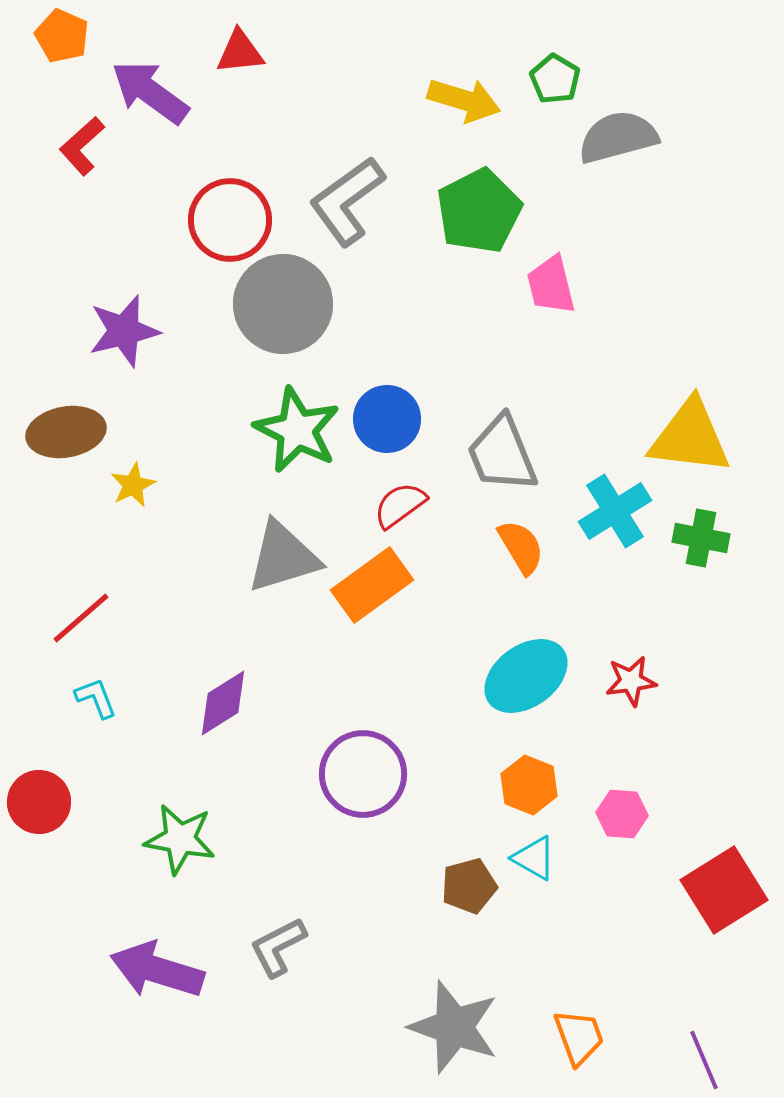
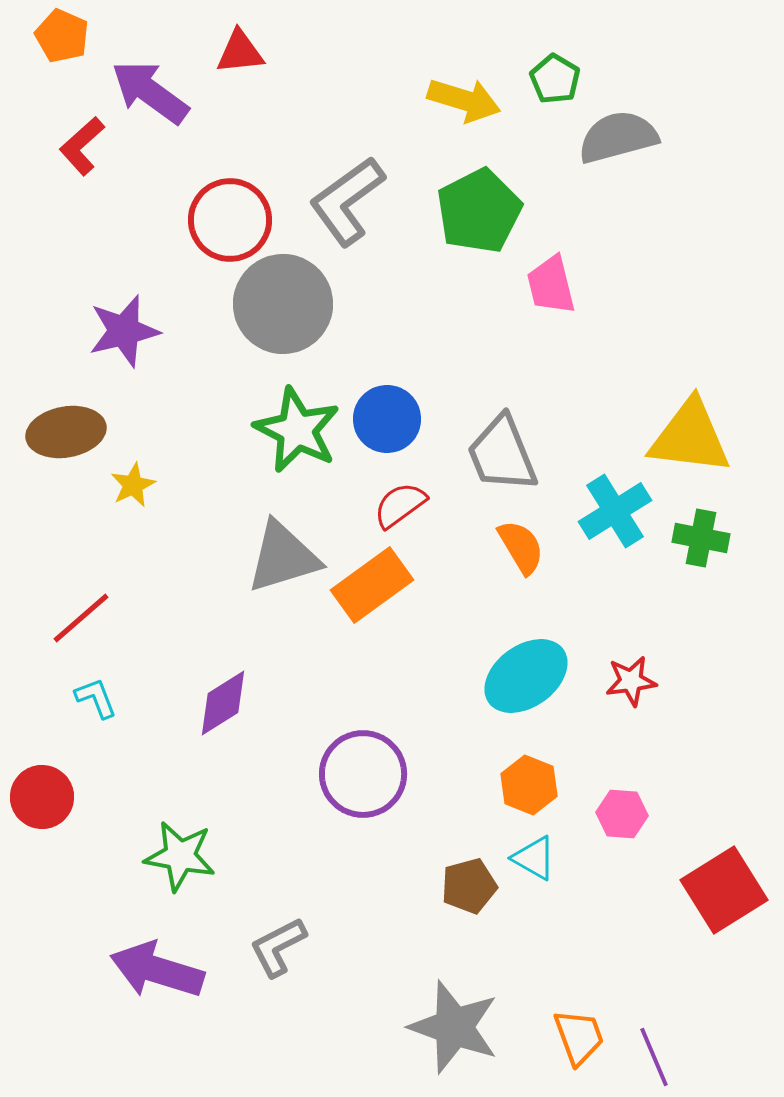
red circle at (39, 802): moved 3 px right, 5 px up
green star at (180, 839): moved 17 px down
purple line at (704, 1060): moved 50 px left, 3 px up
